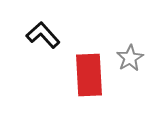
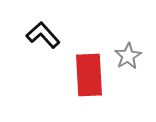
gray star: moved 2 px left, 2 px up
